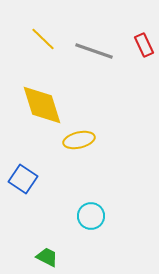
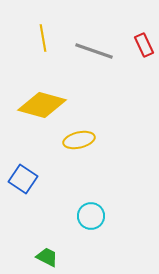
yellow line: moved 1 px up; rotated 36 degrees clockwise
yellow diamond: rotated 57 degrees counterclockwise
